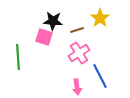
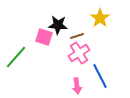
black star: moved 5 px right, 4 px down
brown line: moved 6 px down
green line: moved 2 px left; rotated 45 degrees clockwise
pink arrow: moved 1 px up
